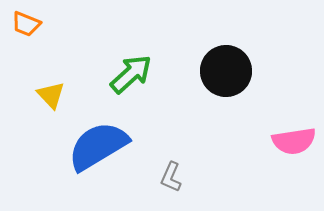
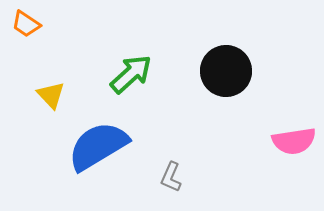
orange trapezoid: rotated 12 degrees clockwise
